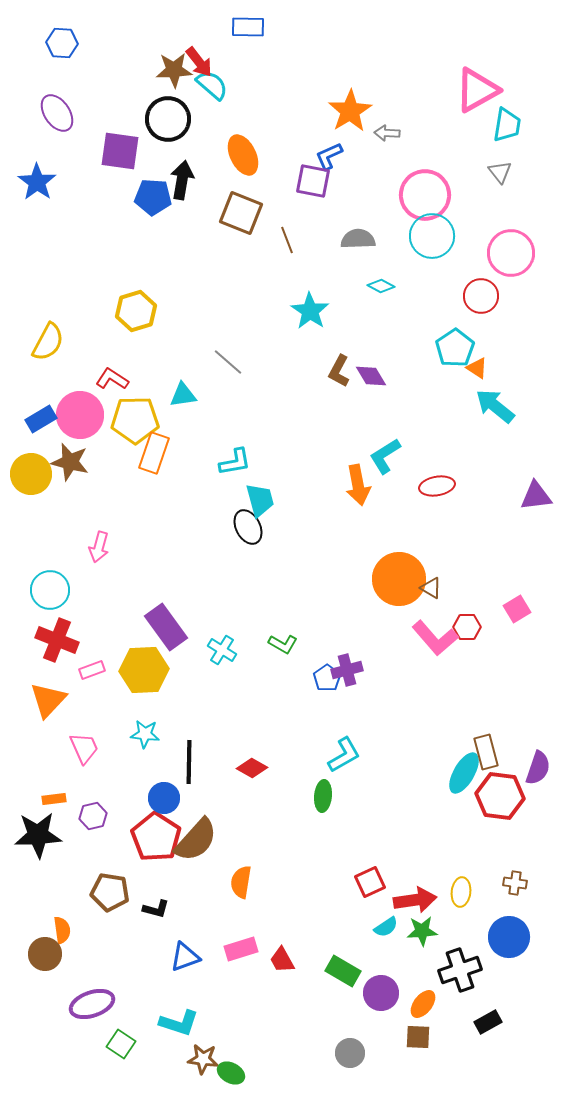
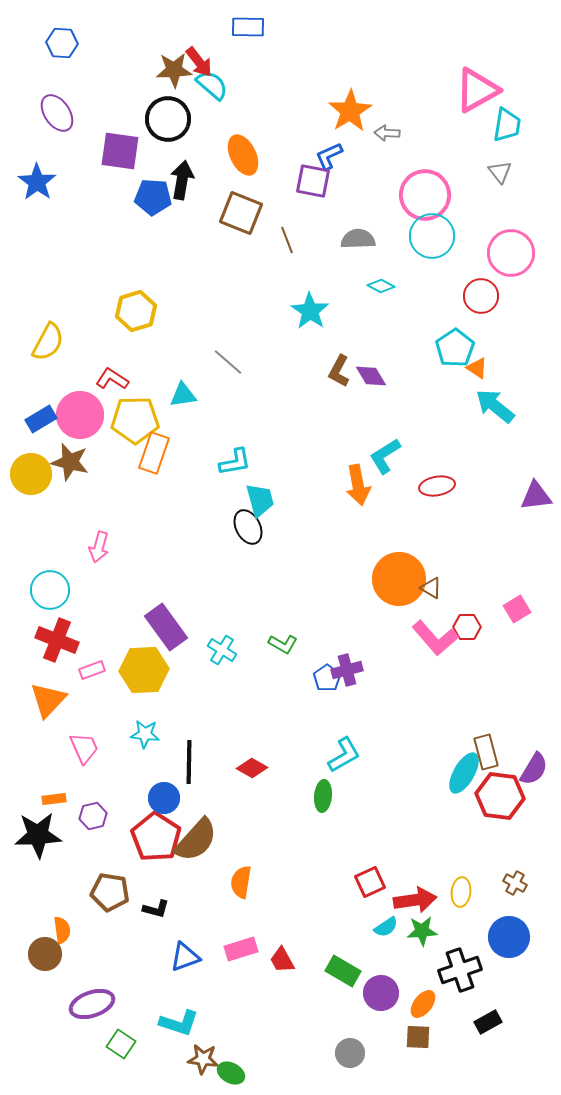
purple semicircle at (538, 768): moved 4 px left, 1 px down; rotated 12 degrees clockwise
brown cross at (515, 883): rotated 20 degrees clockwise
